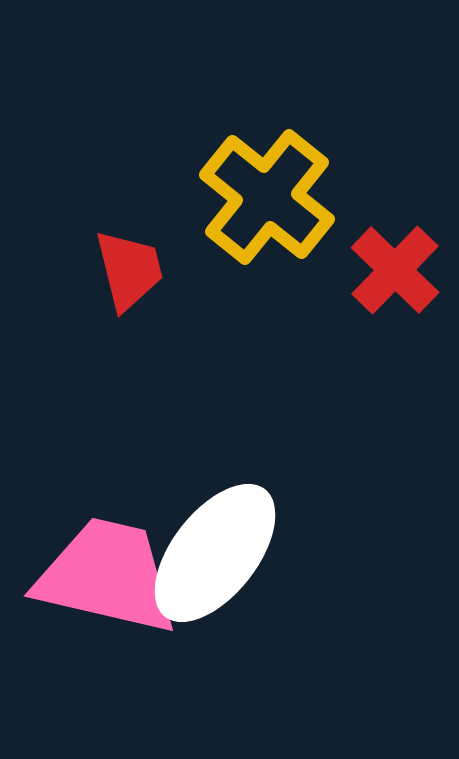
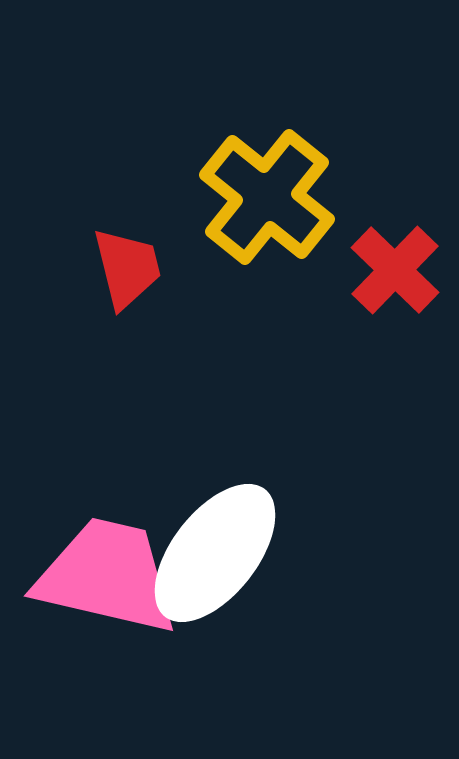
red trapezoid: moved 2 px left, 2 px up
